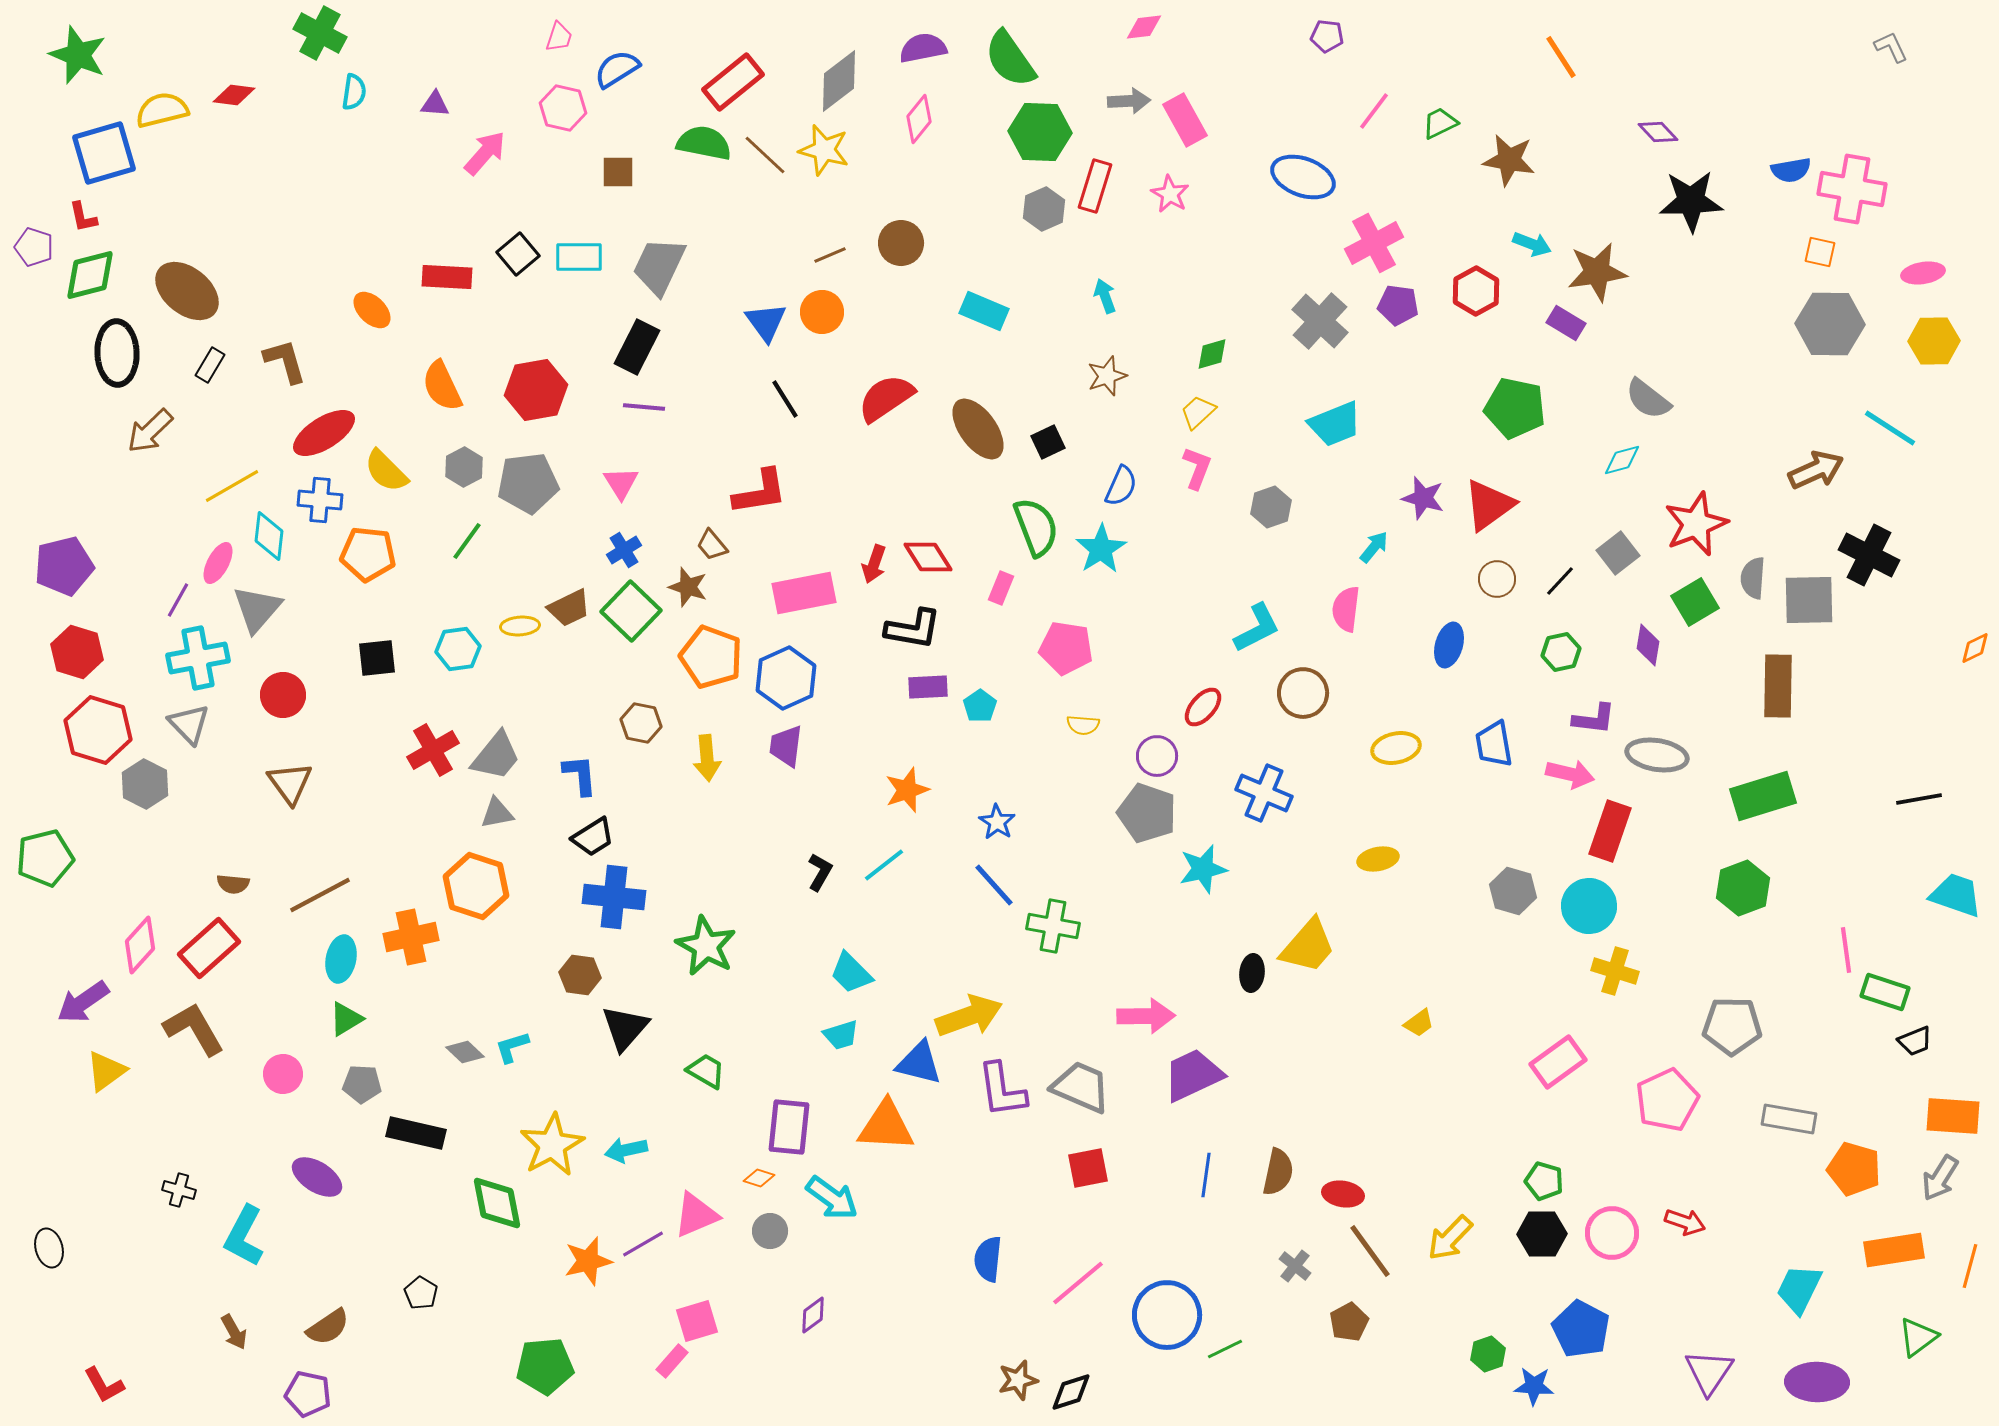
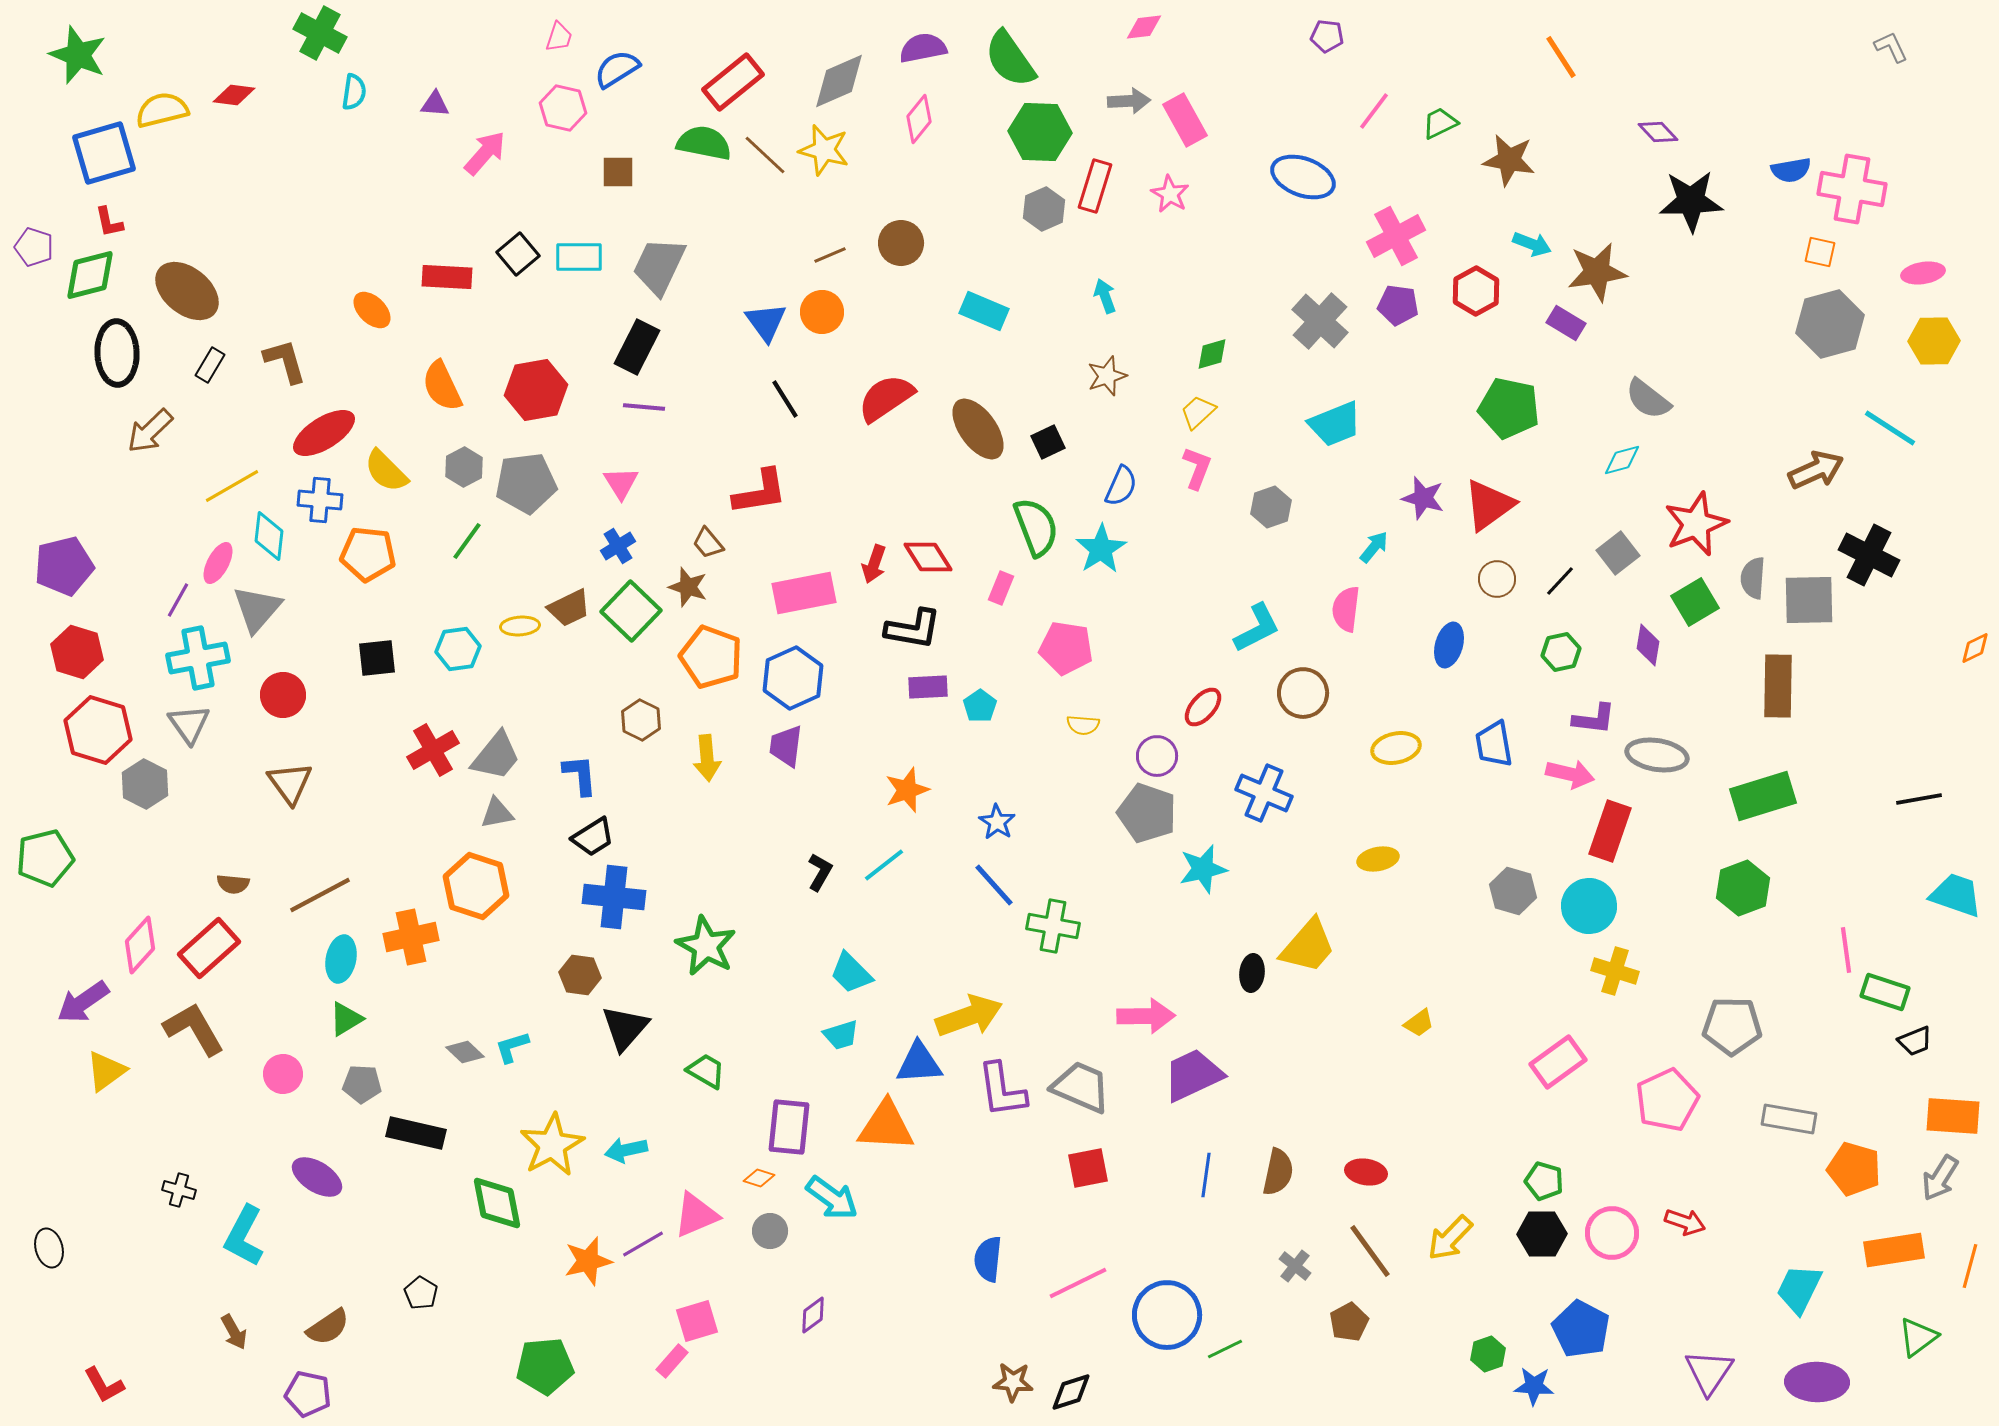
gray diamond at (839, 81): rotated 14 degrees clockwise
red L-shape at (83, 217): moved 26 px right, 5 px down
pink cross at (1374, 243): moved 22 px right, 7 px up
gray hexagon at (1830, 324): rotated 16 degrees counterclockwise
green pentagon at (1515, 408): moved 6 px left
gray pentagon at (528, 483): moved 2 px left
brown trapezoid at (712, 545): moved 4 px left, 2 px up
blue cross at (624, 550): moved 6 px left, 4 px up
blue hexagon at (786, 678): moved 7 px right
brown hexagon at (641, 723): moved 3 px up; rotated 15 degrees clockwise
gray triangle at (189, 724): rotated 9 degrees clockwise
blue triangle at (919, 1063): rotated 18 degrees counterclockwise
red ellipse at (1343, 1194): moved 23 px right, 22 px up
pink line at (1078, 1283): rotated 14 degrees clockwise
brown star at (1018, 1380): moved 5 px left, 2 px down; rotated 18 degrees clockwise
